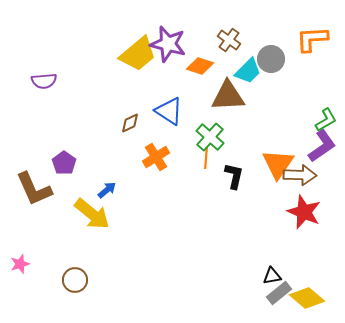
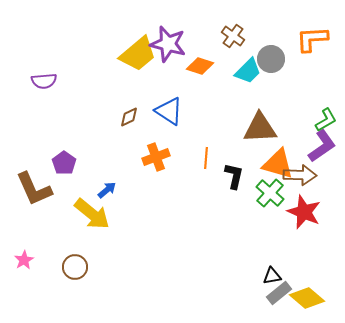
brown cross: moved 4 px right, 4 px up
brown triangle: moved 32 px right, 32 px down
brown diamond: moved 1 px left, 6 px up
green cross: moved 60 px right, 56 px down
orange cross: rotated 12 degrees clockwise
orange triangle: rotated 48 degrees counterclockwise
pink star: moved 4 px right, 4 px up; rotated 12 degrees counterclockwise
brown circle: moved 13 px up
